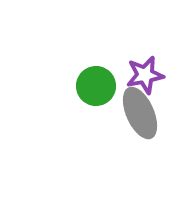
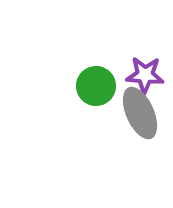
purple star: rotated 15 degrees clockwise
